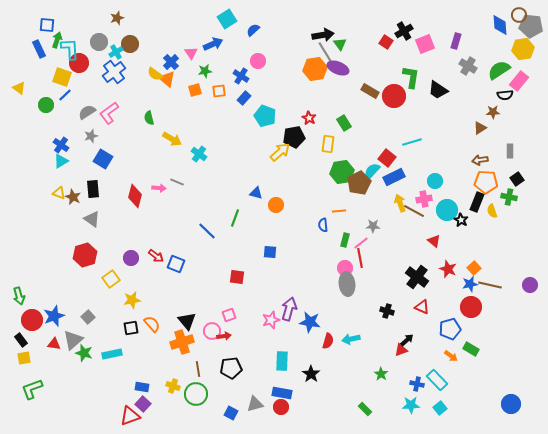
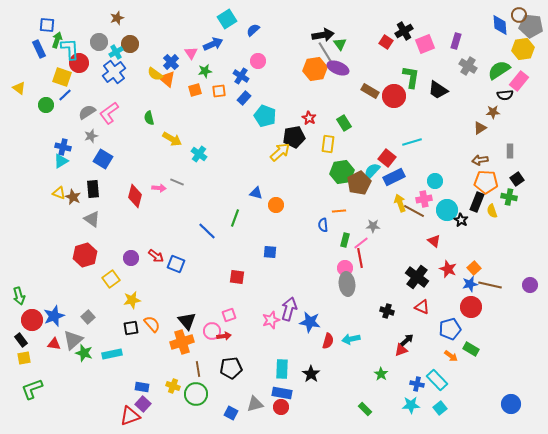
blue cross at (61, 145): moved 2 px right, 2 px down; rotated 21 degrees counterclockwise
cyan rectangle at (282, 361): moved 8 px down
